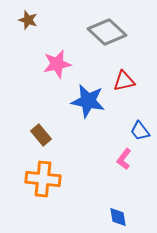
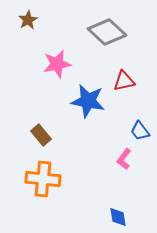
brown star: rotated 24 degrees clockwise
